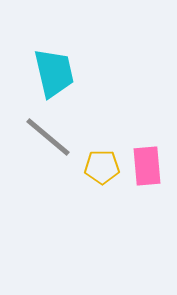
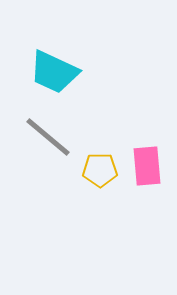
cyan trapezoid: moved 1 px up; rotated 128 degrees clockwise
yellow pentagon: moved 2 px left, 3 px down
